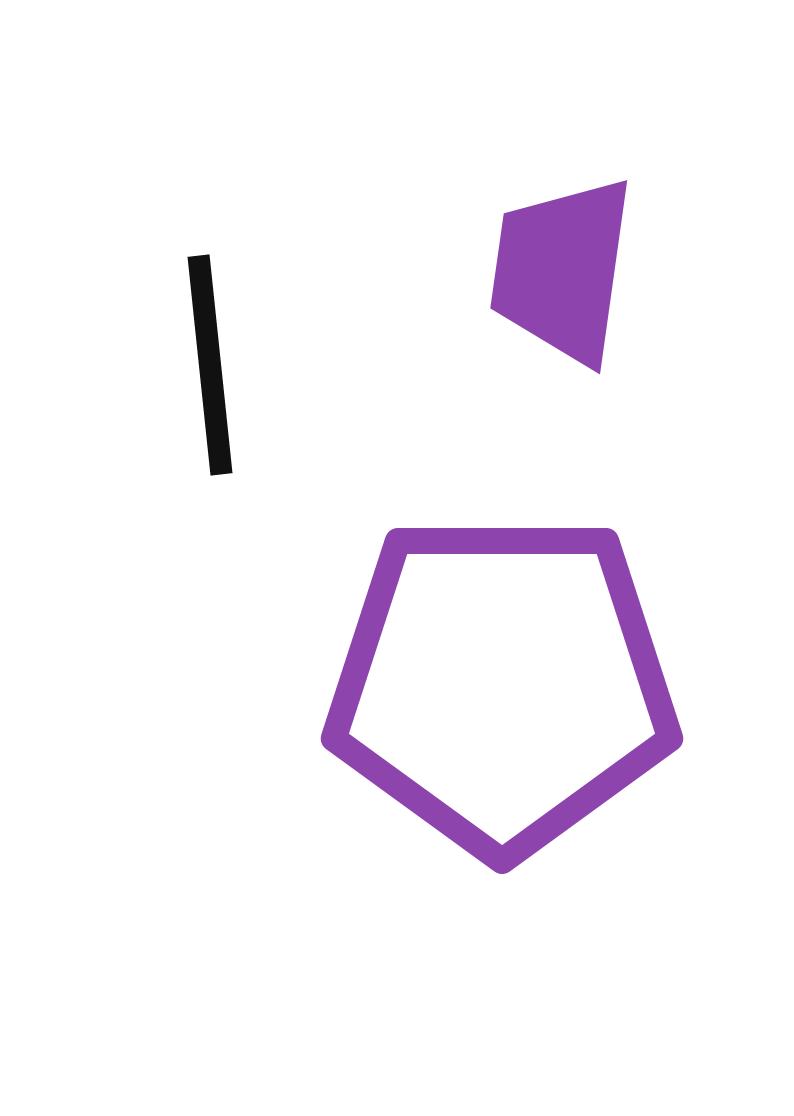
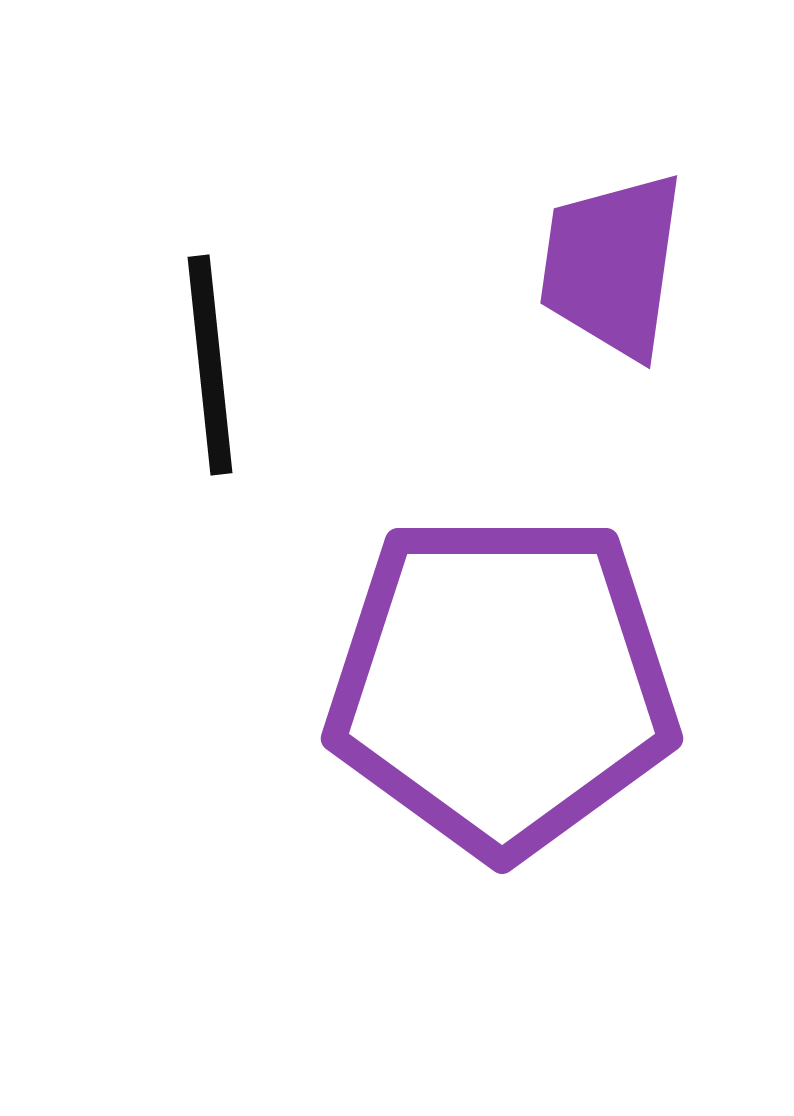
purple trapezoid: moved 50 px right, 5 px up
